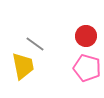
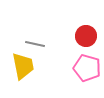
gray line: rotated 24 degrees counterclockwise
